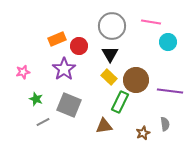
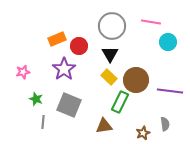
gray line: rotated 56 degrees counterclockwise
